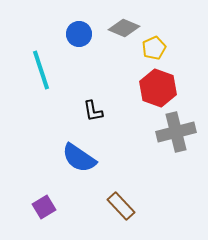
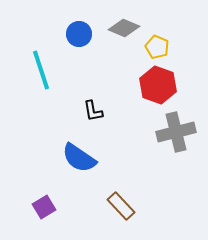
yellow pentagon: moved 3 px right, 1 px up; rotated 25 degrees counterclockwise
red hexagon: moved 3 px up
